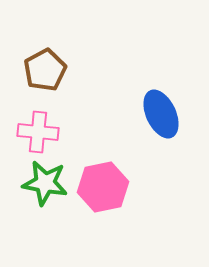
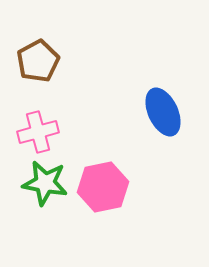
brown pentagon: moved 7 px left, 9 px up
blue ellipse: moved 2 px right, 2 px up
pink cross: rotated 21 degrees counterclockwise
